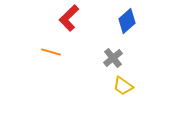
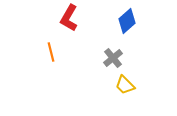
red L-shape: rotated 16 degrees counterclockwise
orange line: rotated 60 degrees clockwise
yellow trapezoid: moved 2 px right, 1 px up; rotated 10 degrees clockwise
